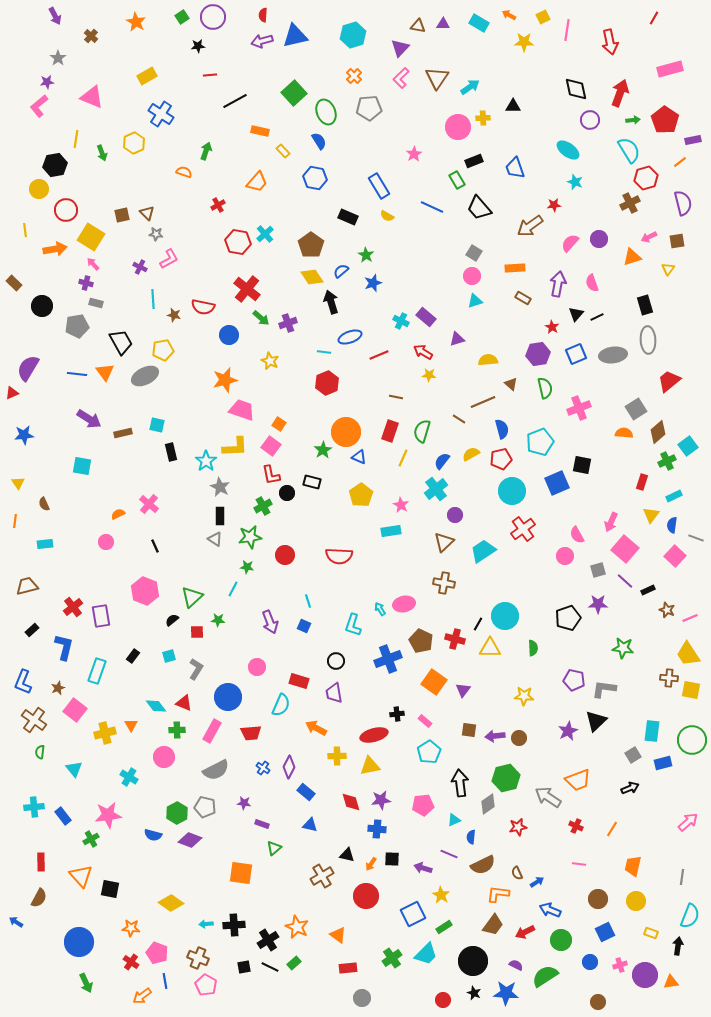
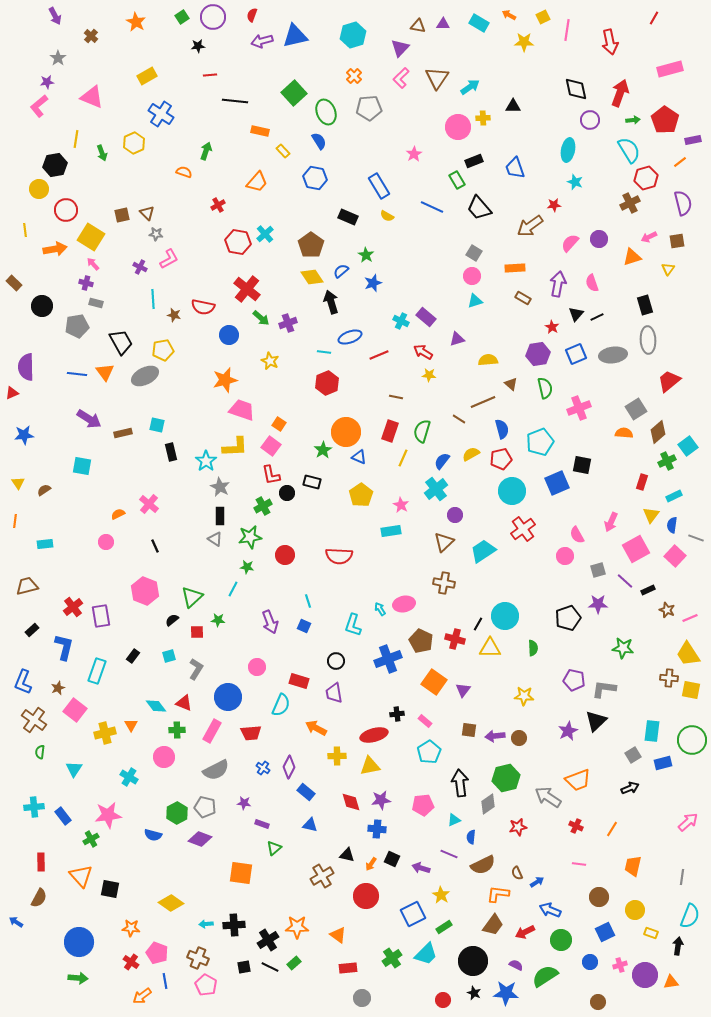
red semicircle at (263, 15): moved 11 px left; rotated 16 degrees clockwise
black line at (235, 101): rotated 35 degrees clockwise
cyan ellipse at (568, 150): rotated 65 degrees clockwise
purple semicircle at (28, 368): moved 2 px left, 1 px up; rotated 32 degrees counterclockwise
brown semicircle at (44, 504): moved 14 px up; rotated 80 degrees clockwise
pink square at (625, 549): moved 11 px right; rotated 20 degrees clockwise
cyan triangle at (74, 769): rotated 12 degrees clockwise
purple diamond at (190, 840): moved 10 px right, 1 px up
black square at (392, 859): rotated 21 degrees clockwise
purple arrow at (423, 868): moved 2 px left
brown circle at (598, 899): moved 1 px right, 2 px up
yellow circle at (636, 901): moved 1 px left, 9 px down
orange star at (297, 927): rotated 25 degrees counterclockwise
green arrow at (86, 983): moved 8 px left, 5 px up; rotated 60 degrees counterclockwise
